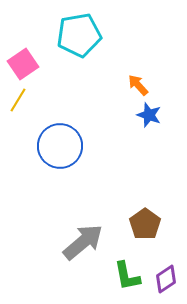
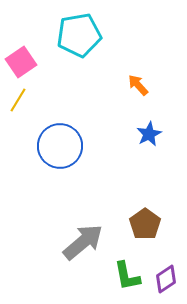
pink square: moved 2 px left, 2 px up
blue star: moved 19 px down; rotated 25 degrees clockwise
